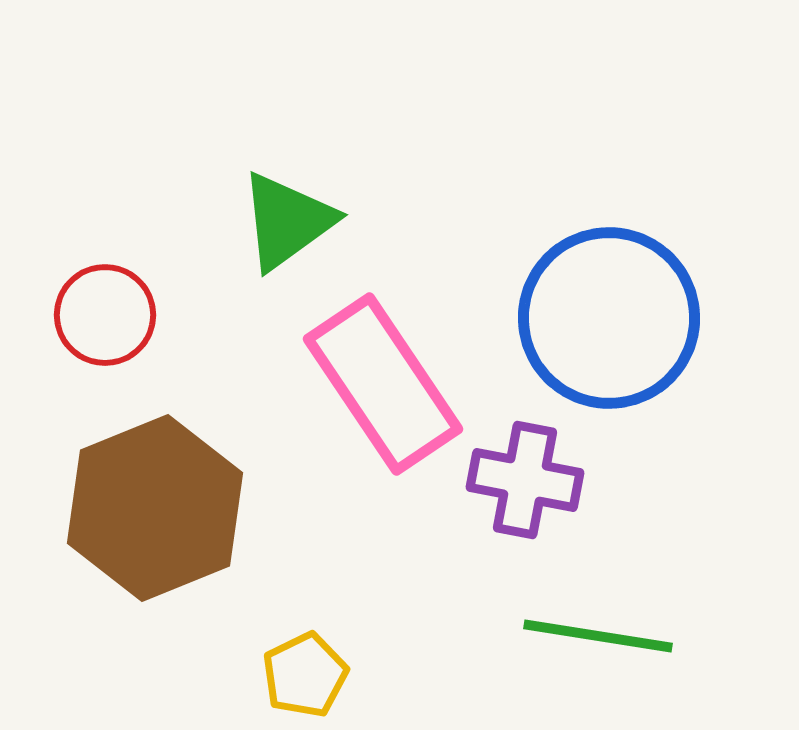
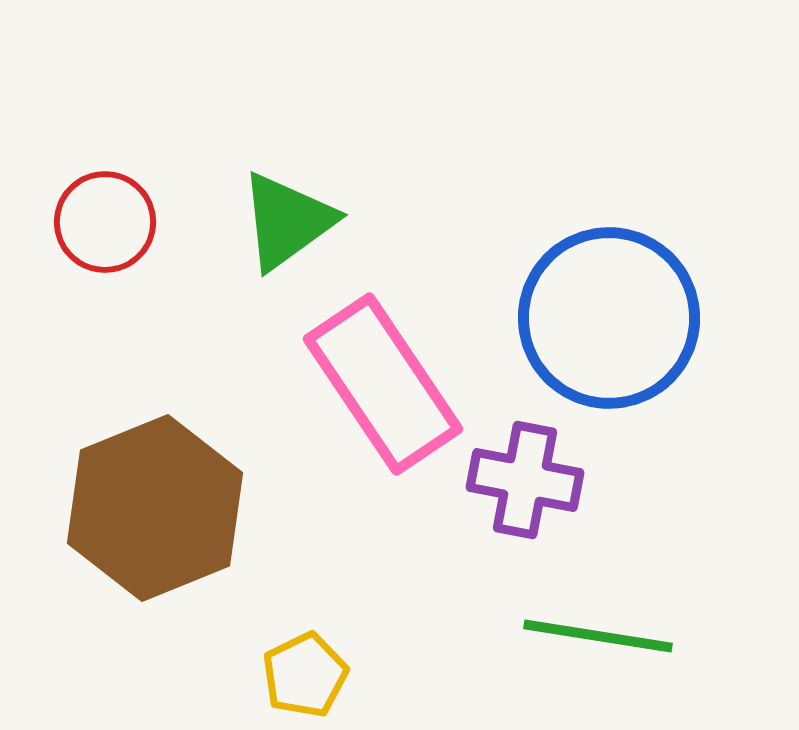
red circle: moved 93 px up
